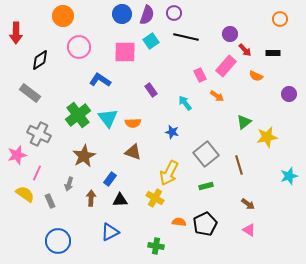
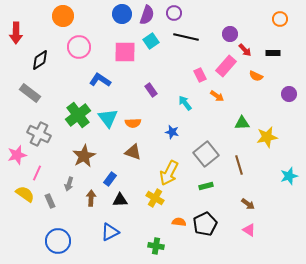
green triangle at (244, 122): moved 2 px left, 1 px down; rotated 35 degrees clockwise
